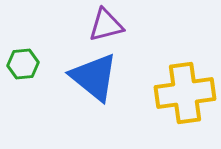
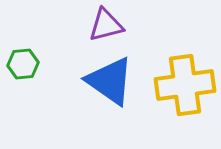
blue triangle: moved 16 px right, 4 px down; rotated 4 degrees counterclockwise
yellow cross: moved 8 px up
